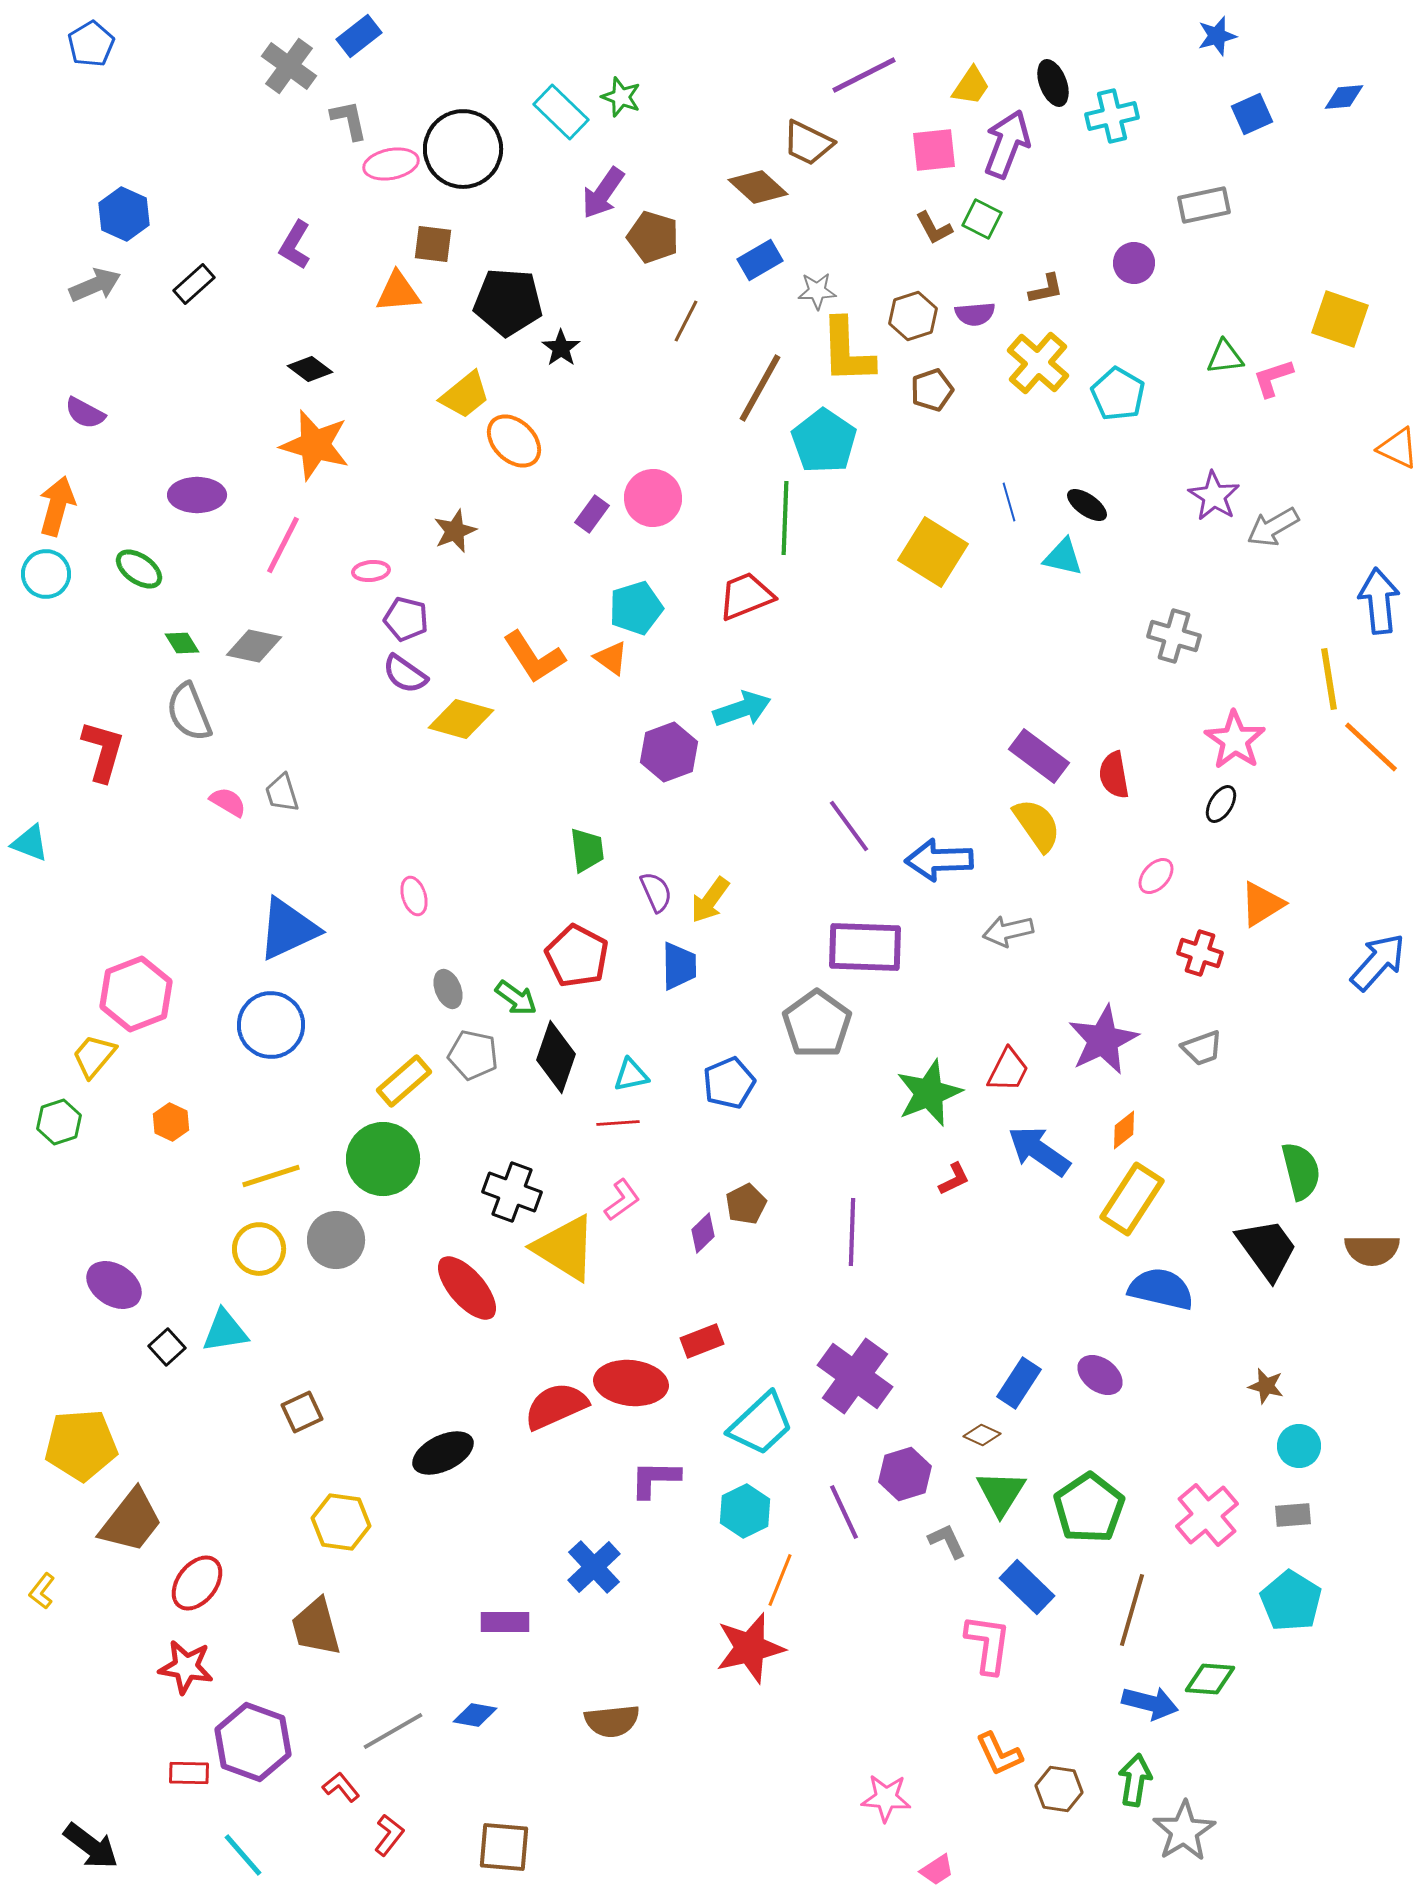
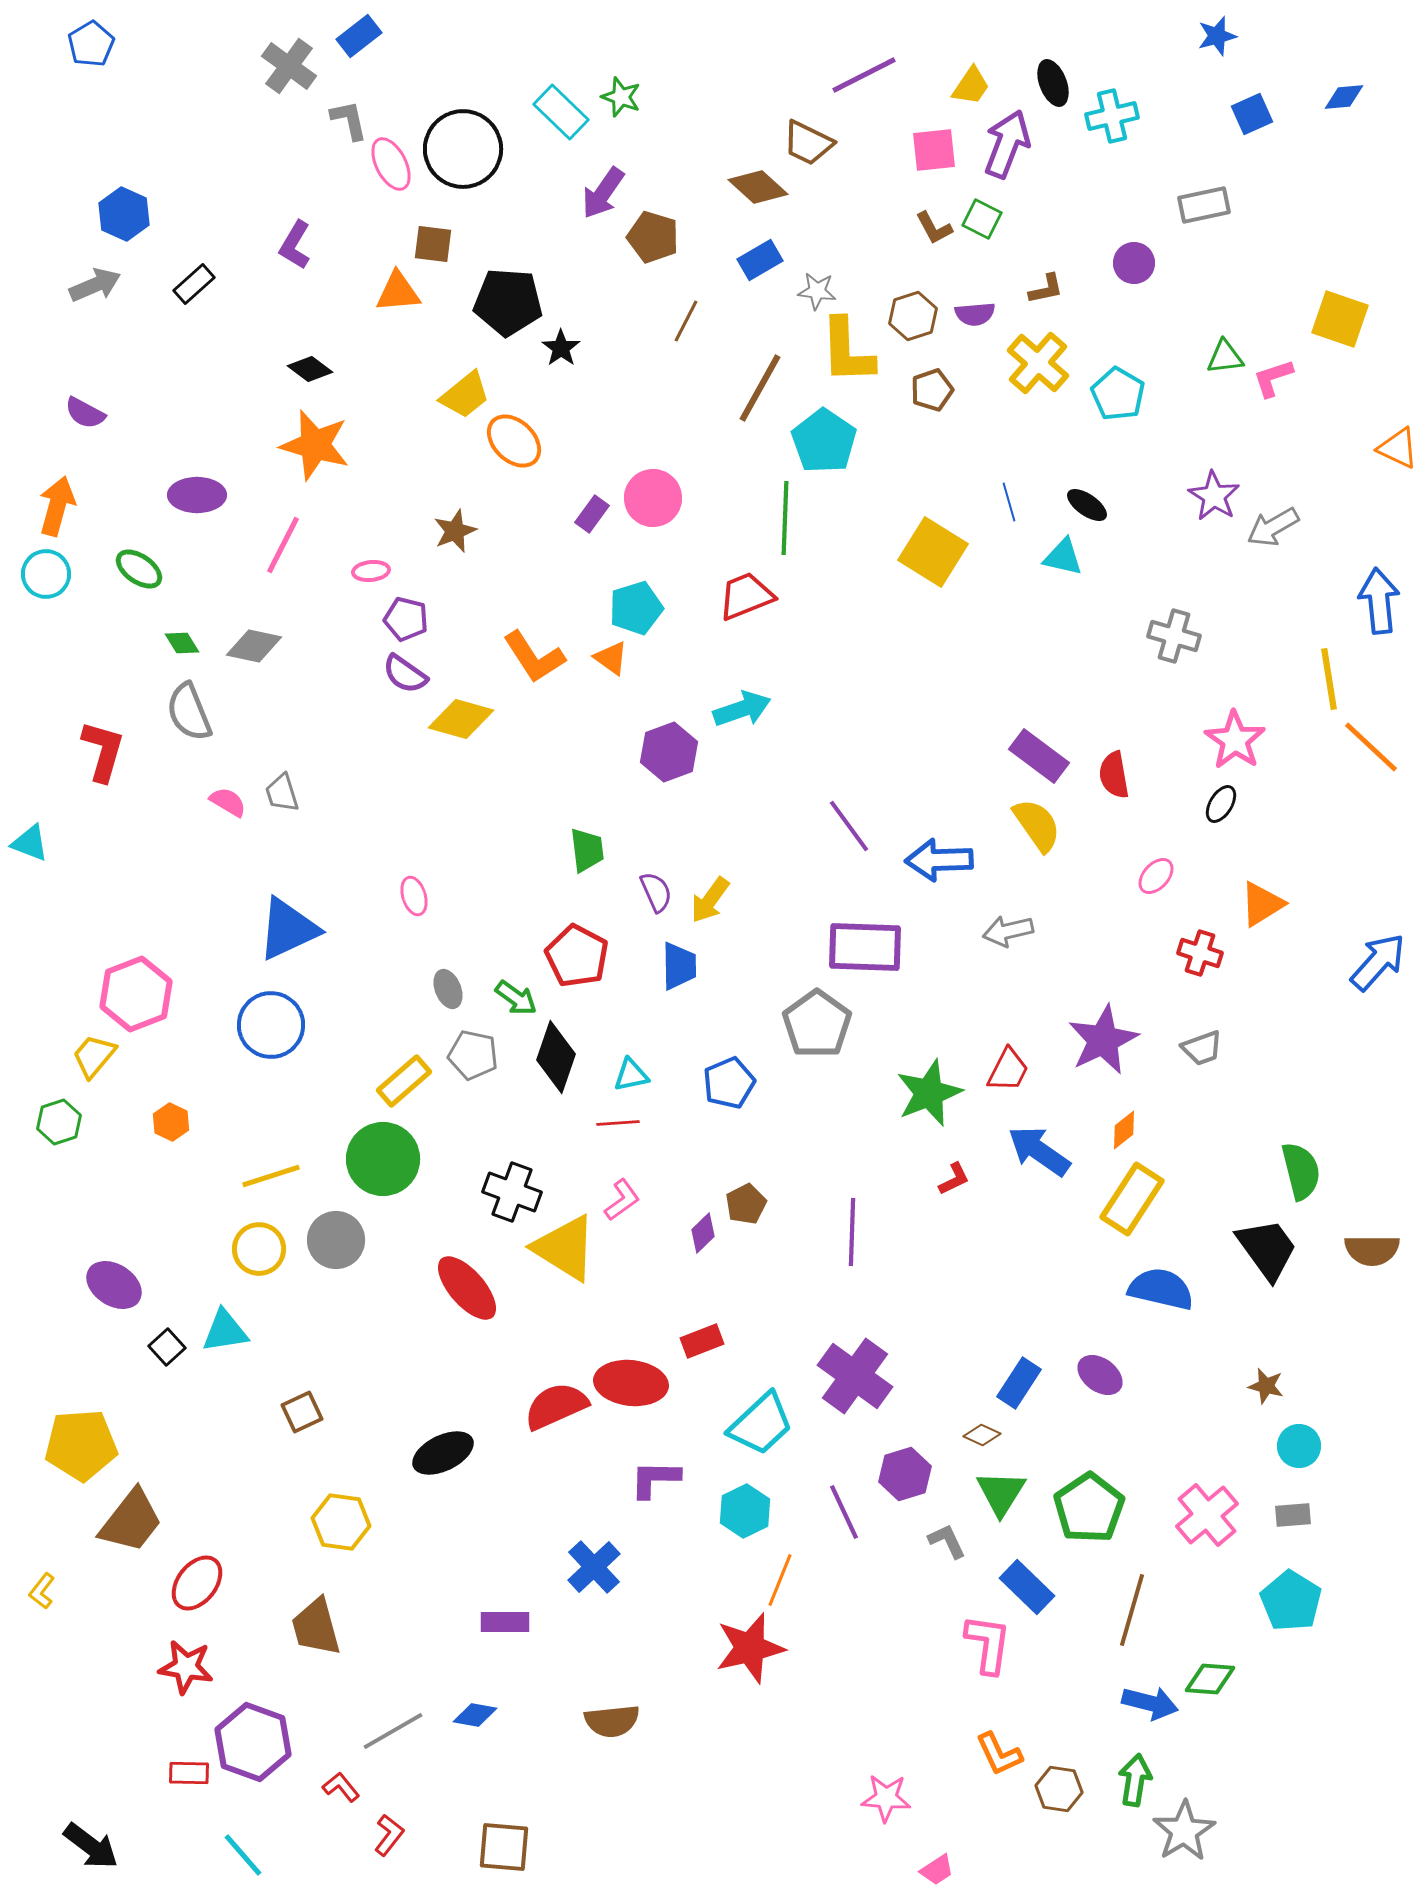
pink ellipse at (391, 164): rotated 74 degrees clockwise
gray star at (817, 291): rotated 9 degrees clockwise
